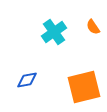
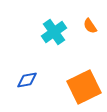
orange semicircle: moved 3 px left, 1 px up
orange square: rotated 12 degrees counterclockwise
